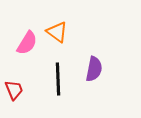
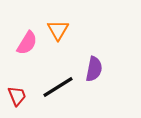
orange triangle: moved 1 px right, 2 px up; rotated 25 degrees clockwise
black line: moved 8 px down; rotated 60 degrees clockwise
red trapezoid: moved 3 px right, 6 px down
